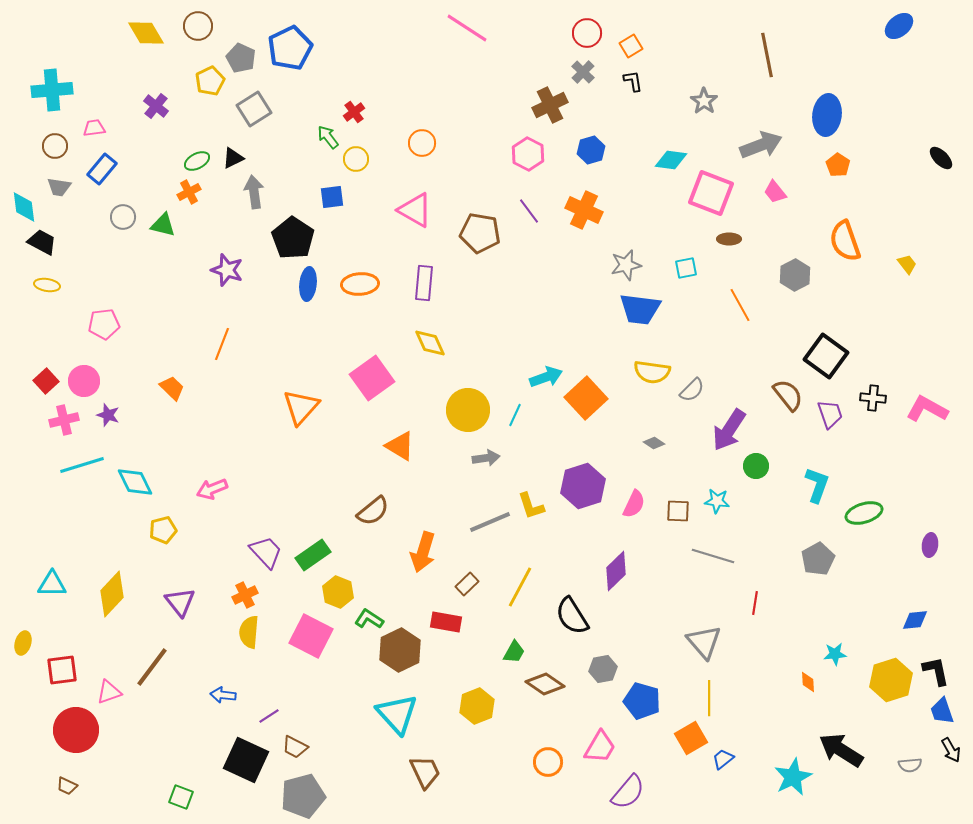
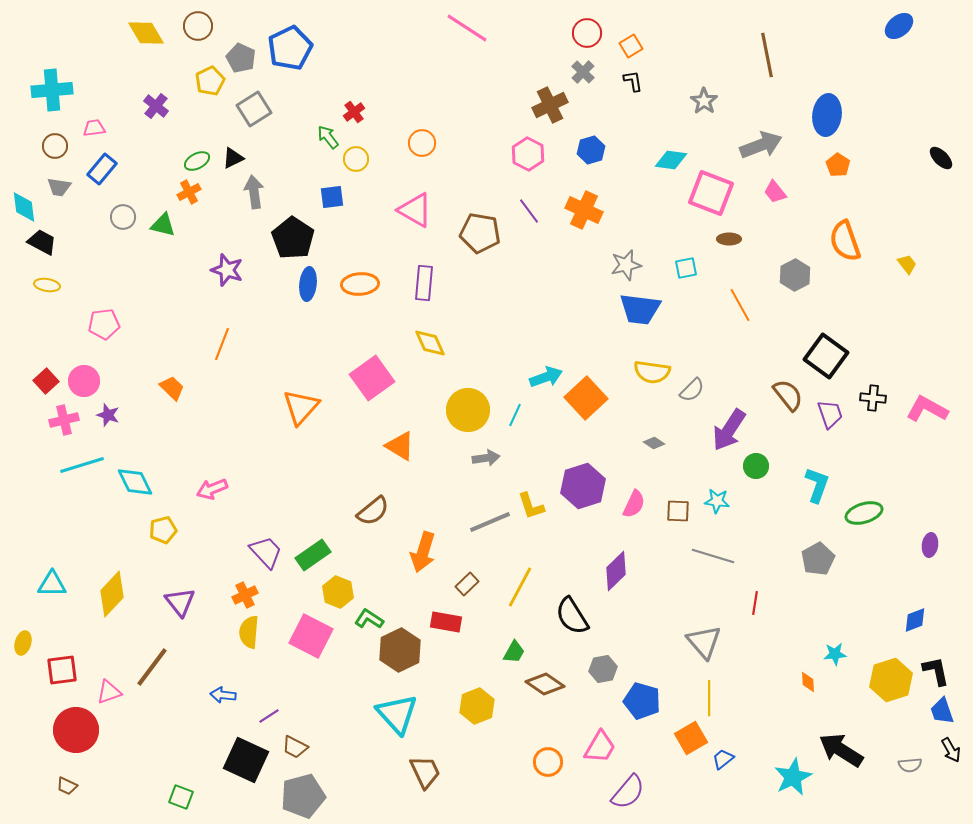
blue diamond at (915, 620): rotated 16 degrees counterclockwise
